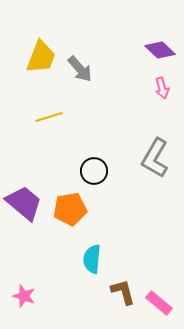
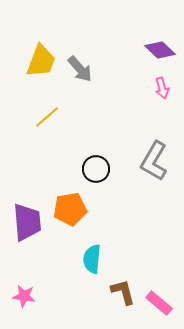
yellow trapezoid: moved 4 px down
yellow line: moved 2 px left; rotated 24 degrees counterclockwise
gray L-shape: moved 1 px left, 3 px down
black circle: moved 2 px right, 2 px up
purple trapezoid: moved 3 px right, 19 px down; rotated 45 degrees clockwise
pink star: rotated 10 degrees counterclockwise
